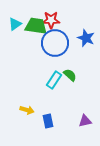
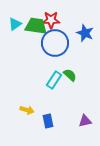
blue star: moved 1 px left, 5 px up
